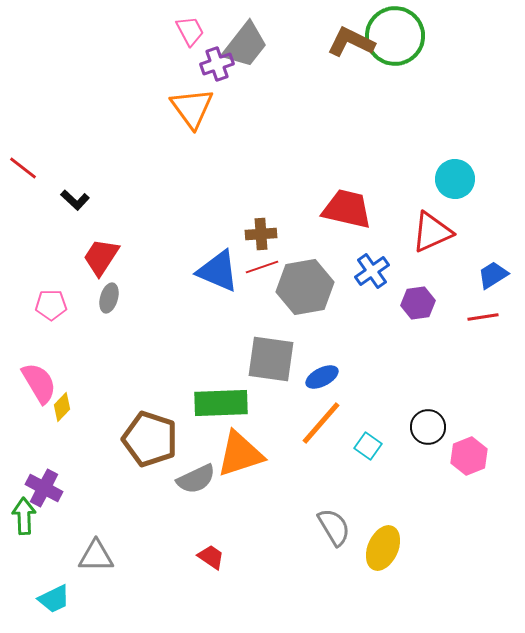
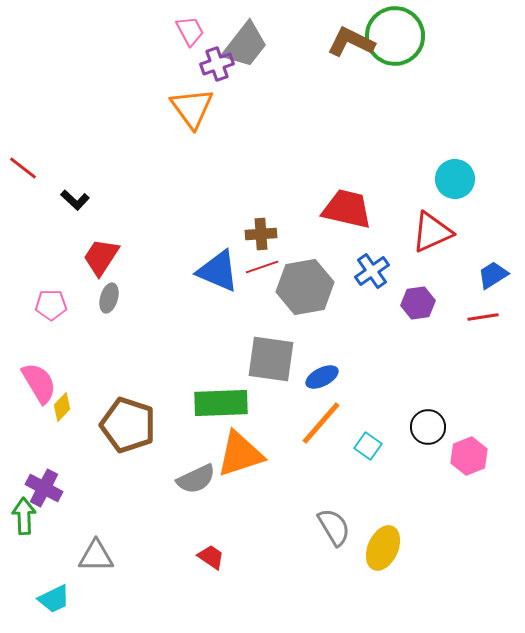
brown pentagon at (150, 439): moved 22 px left, 14 px up
